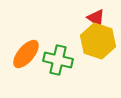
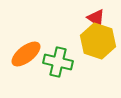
orange ellipse: rotated 12 degrees clockwise
green cross: moved 2 px down
